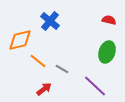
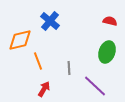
red semicircle: moved 1 px right, 1 px down
orange line: rotated 30 degrees clockwise
gray line: moved 7 px right, 1 px up; rotated 56 degrees clockwise
red arrow: rotated 21 degrees counterclockwise
